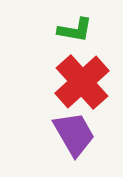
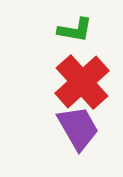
purple trapezoid: moved 4 px right, 6 px up
